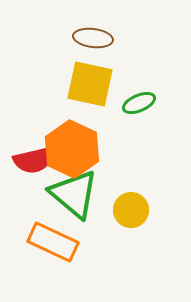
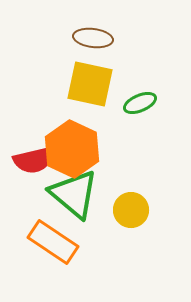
green ellipse: moved 1 px right
orange rectangle: rotated 9 degrees clockwise
